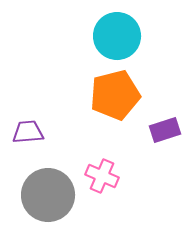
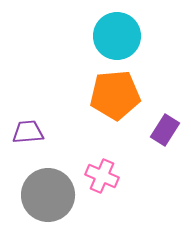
orange pentagon: rotated 9 degrees clockwise
purple rectangle: rotated 40 degrees counterclockwise
